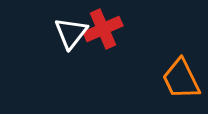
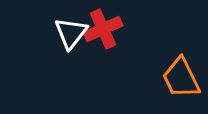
orange trapezoid: moved 1 px up
